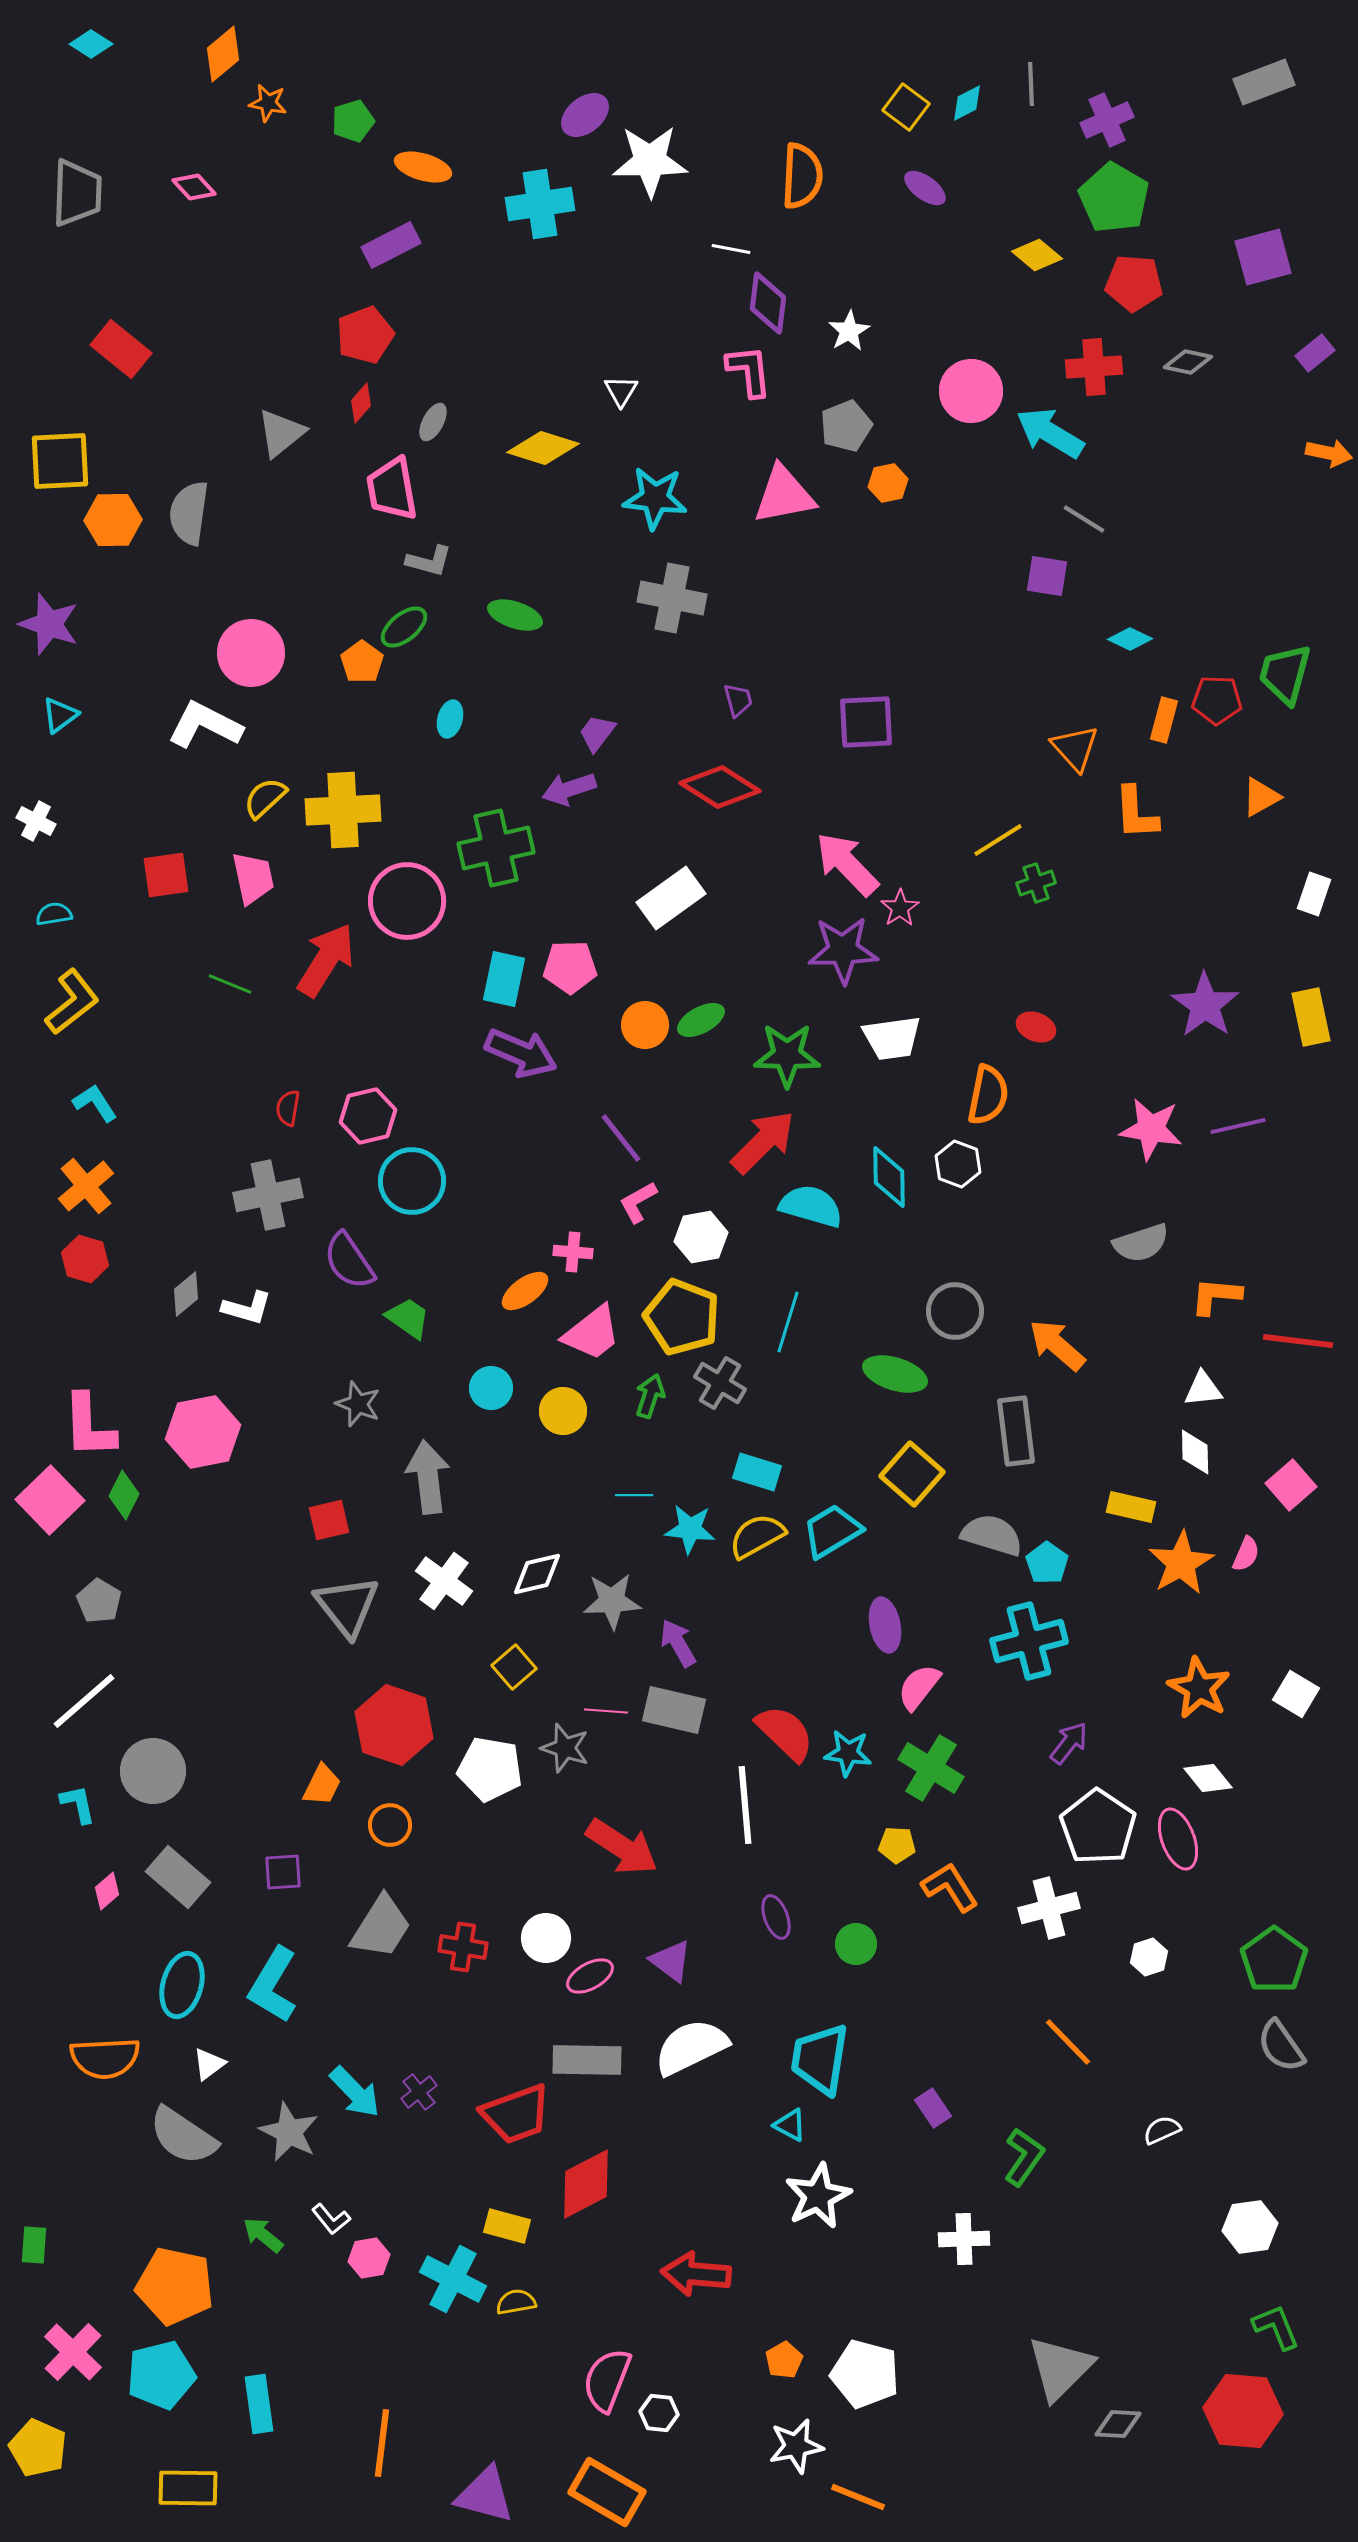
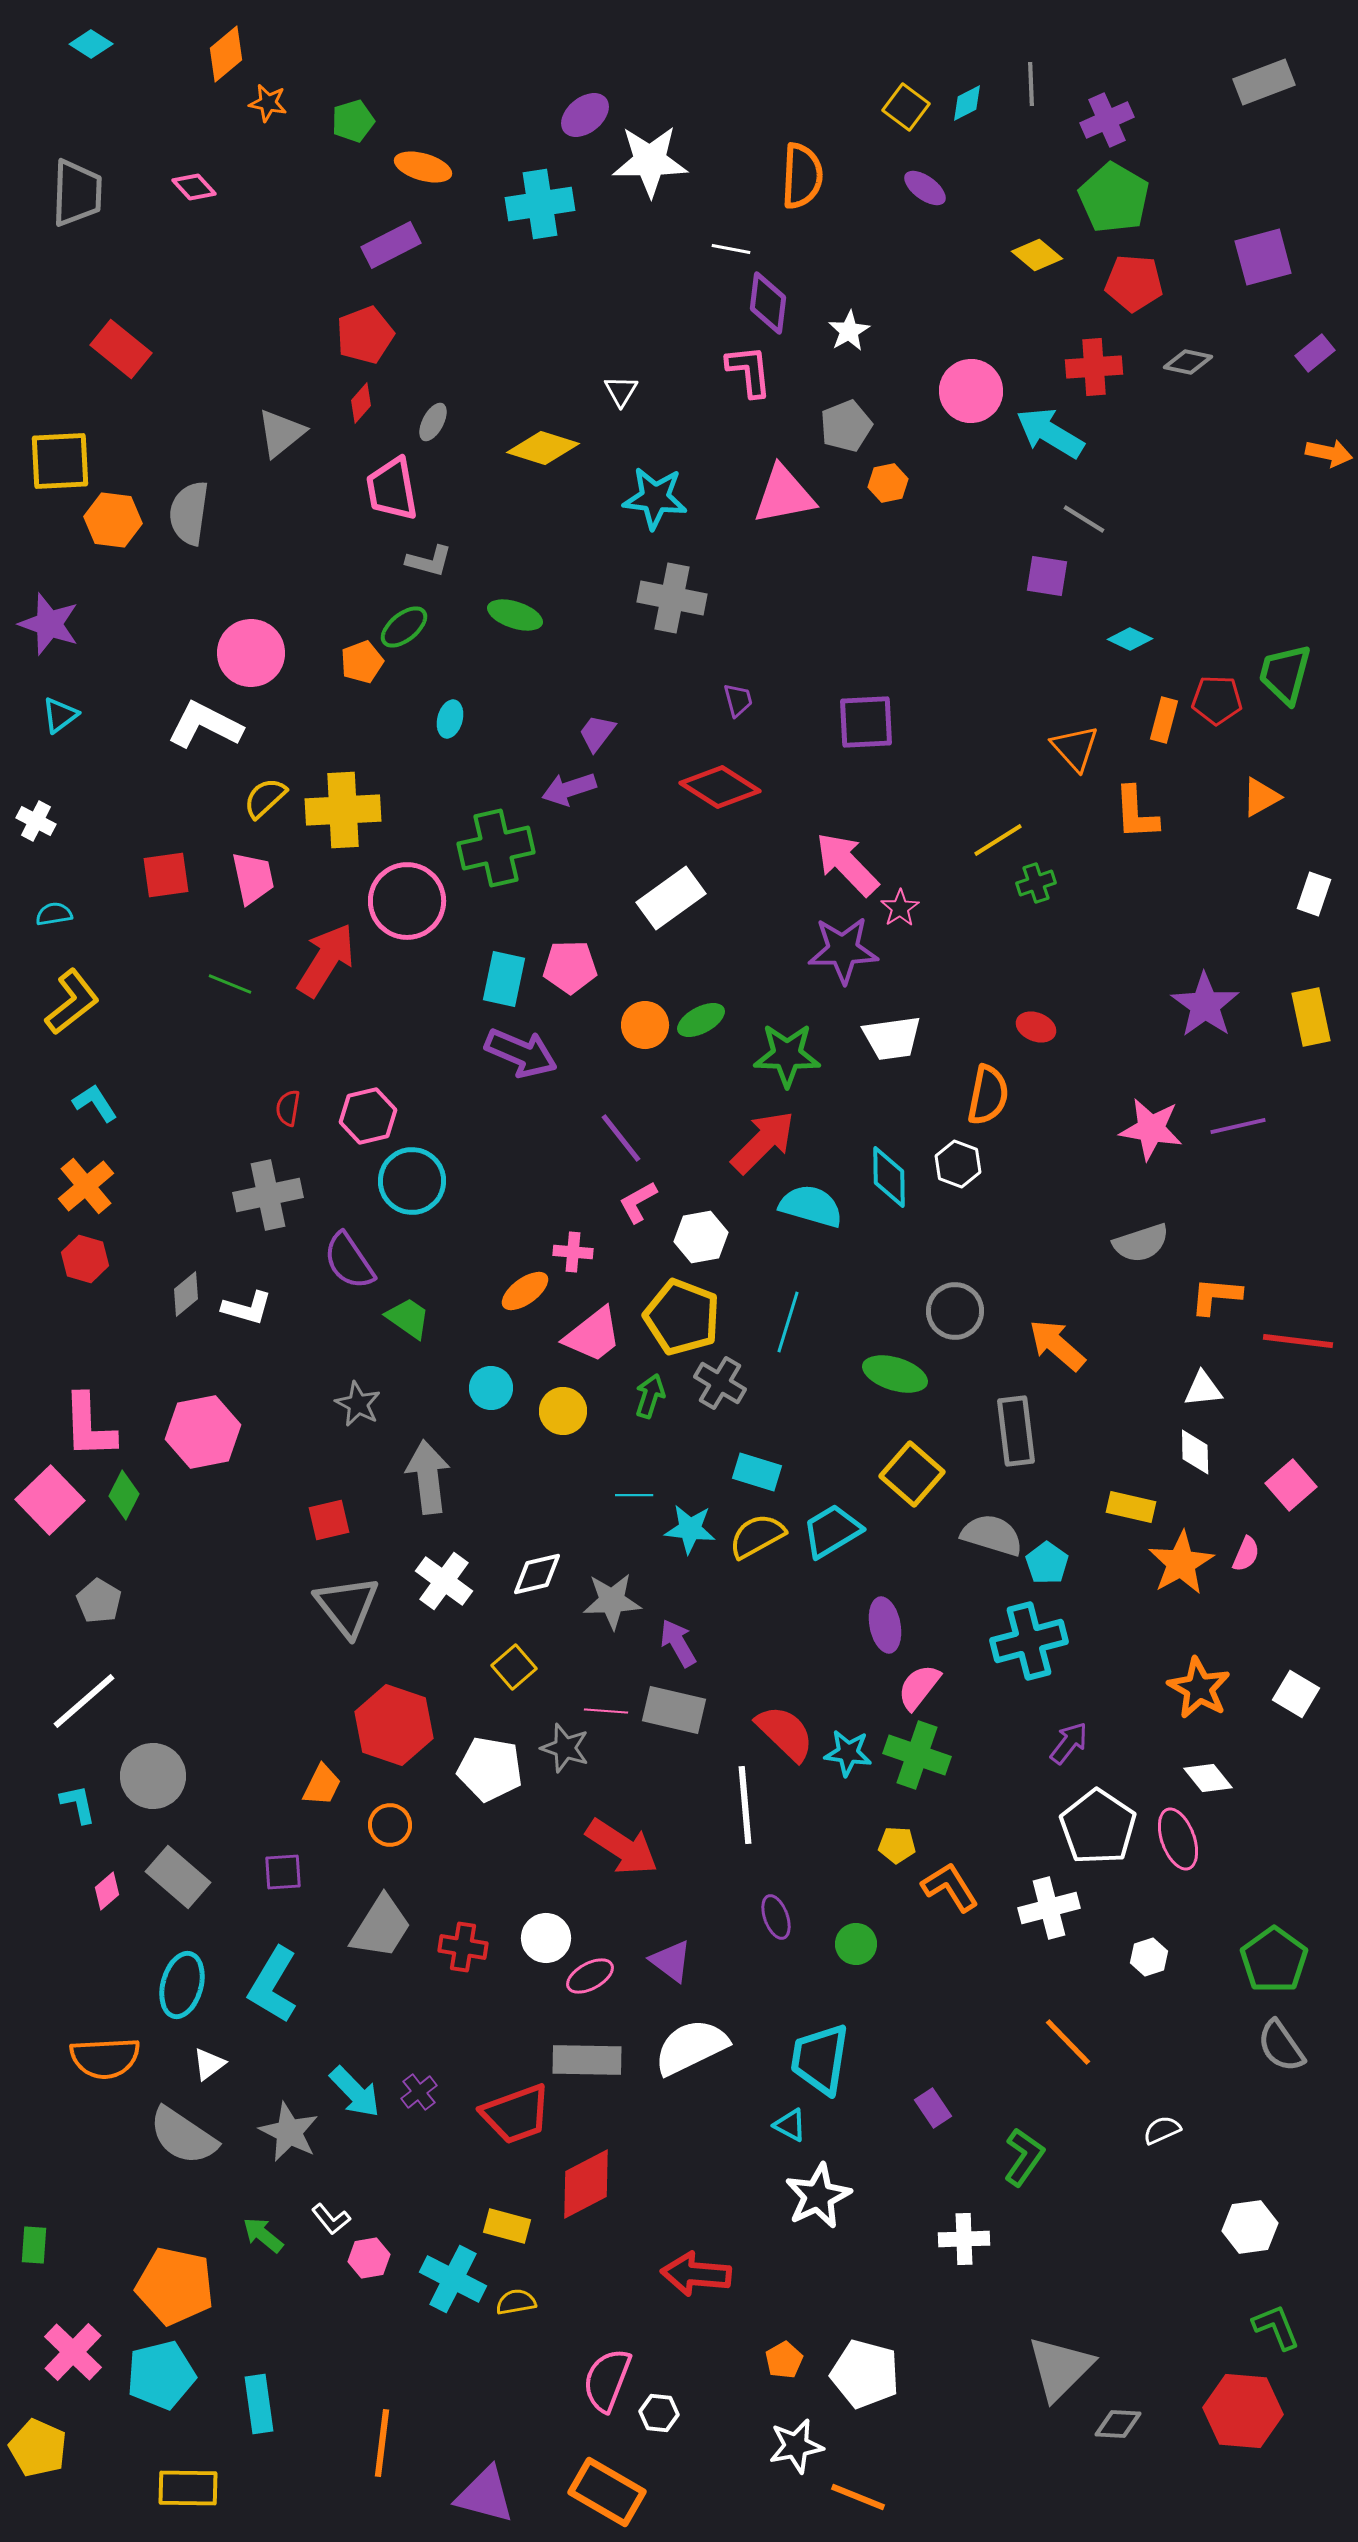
orange diamond at (223, 54): moved 3 px right
orange hexagon at (113, 520): rotated 8 degrees clockwise
orange pentagon at (362, 662): rotated 15 degrees clockwise
pink trapezoid at (592, 1333): moved 1 px right, 2 px down
gray star at (358, 1404): rotated 6 degrees clockwise
green cross at (931, 1768): moved 14 px left, 13 px up; rotated 12 degrees counterclockwise
gray circle at (153, 1771): moved 5 px down
